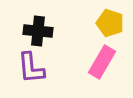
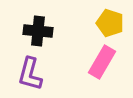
purple L-shape: moved 1 px left, 6 px down; rotated 20 degrees clockwise
